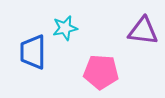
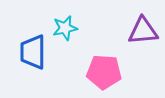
purple triangle: rotated 12 degrees counterclockwise
pink pentagon: moved 3 px right
